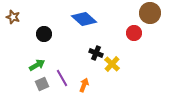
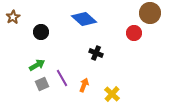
brown star: rotated 24 degrees clockwise
black circle: moved 3 px left, 2 px up
yellow cross: moved 30 px down
